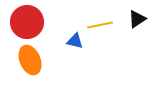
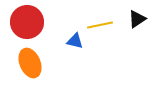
orange ellipse: moved 3 px down
